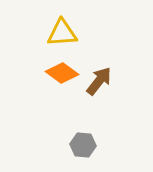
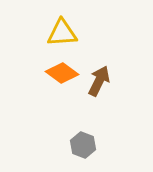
brown arrow: rotated 12 degrees counterclockwise
gray hexagon: rotated 15 degrees clockwise
